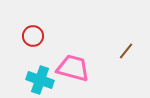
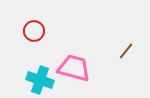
red circle: moved 1 px right, 5 px up
pink trapezoid: moved 1 px right
